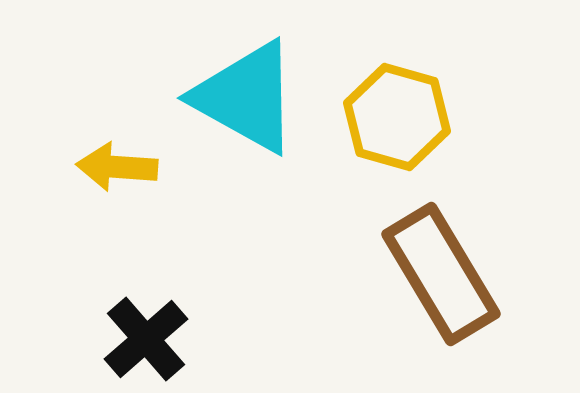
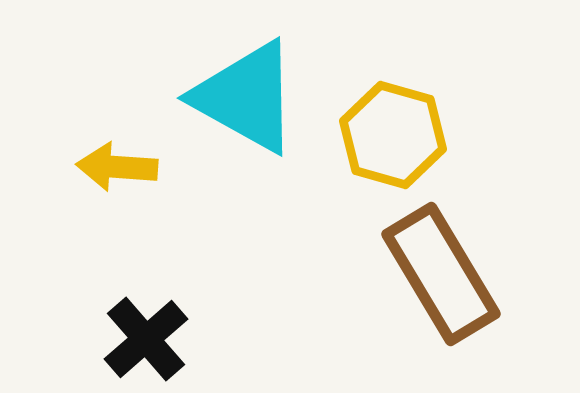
yellow hexagon: moved 4 px left, 18 px down
